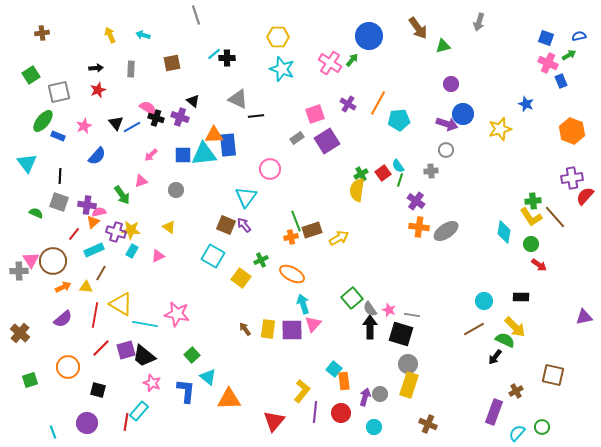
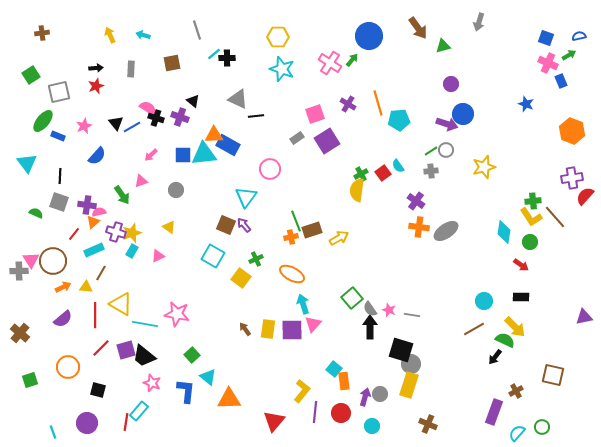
gray line at (196, 15): moved 1 px right, 15 px down
red star at (98, 90): moved 2 px left, 4 px up
orange line at (378, 103): rotated 45 degrees counterclockwise
yellow star at (500, 129): moved 16 px left, 38 px down
blue rectangle at (228, 145): rotated 55 degrees counterclockwise
green line at (400, 180): moved 31 px right, 29 px up; rotated 40 degrees clockwise
yellow star at (131, 230): moved 1 px right, 3 px down; rotated 24 degrees counterclockwise
green circle at (531, 244): moved 1 px left, 2 px up
green cross at (261, 260): moved 5 px left, 1 px up
red arrow at (539, 265): moved 18 px left
red line at (95, 315): rotated 10 degrees counterclockwise
black square at (401, 334): moved 16 px down
gray circle at (408, 364): moved 3 px right
cyan circle at (374, 427): moved 2 px left, 1 px up
